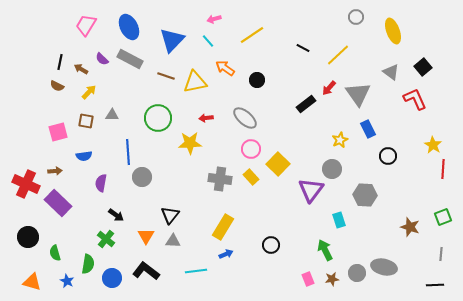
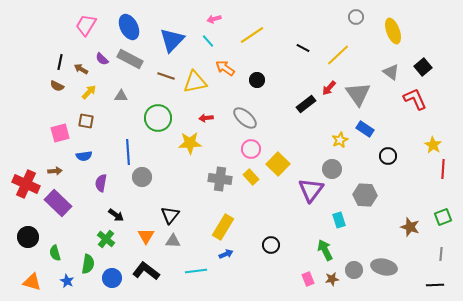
gray triangle at (112, 115): moved 9 px right, 19 px up
blue rectangle at (368, 129): moved 3 px left; rotated 30 degrees counterclockwise
pink square at (58, 132): moved 2 px right, 1 px down
gray circle at (357, 273): moved 3 px left, 3 px up
